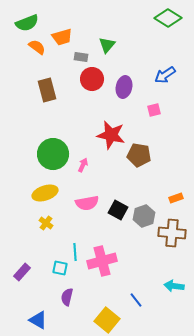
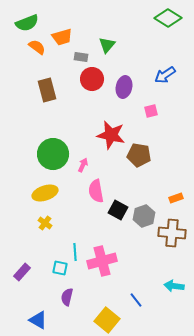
pink square: moved 3 px left, 1 px down
pink semicircle: moved 9 px right, 12 px up; rotated 90 degrees clockwise
yellow cross: moved 1 px left
